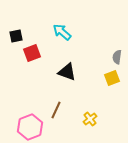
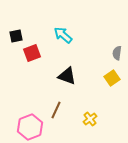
cyan arrow: moved 1 px right, 3 px down
gray semicircle: moved 4 px up
black triangle: moved 4 px down
yellow square: rotated 14 degrees counterclockwise
